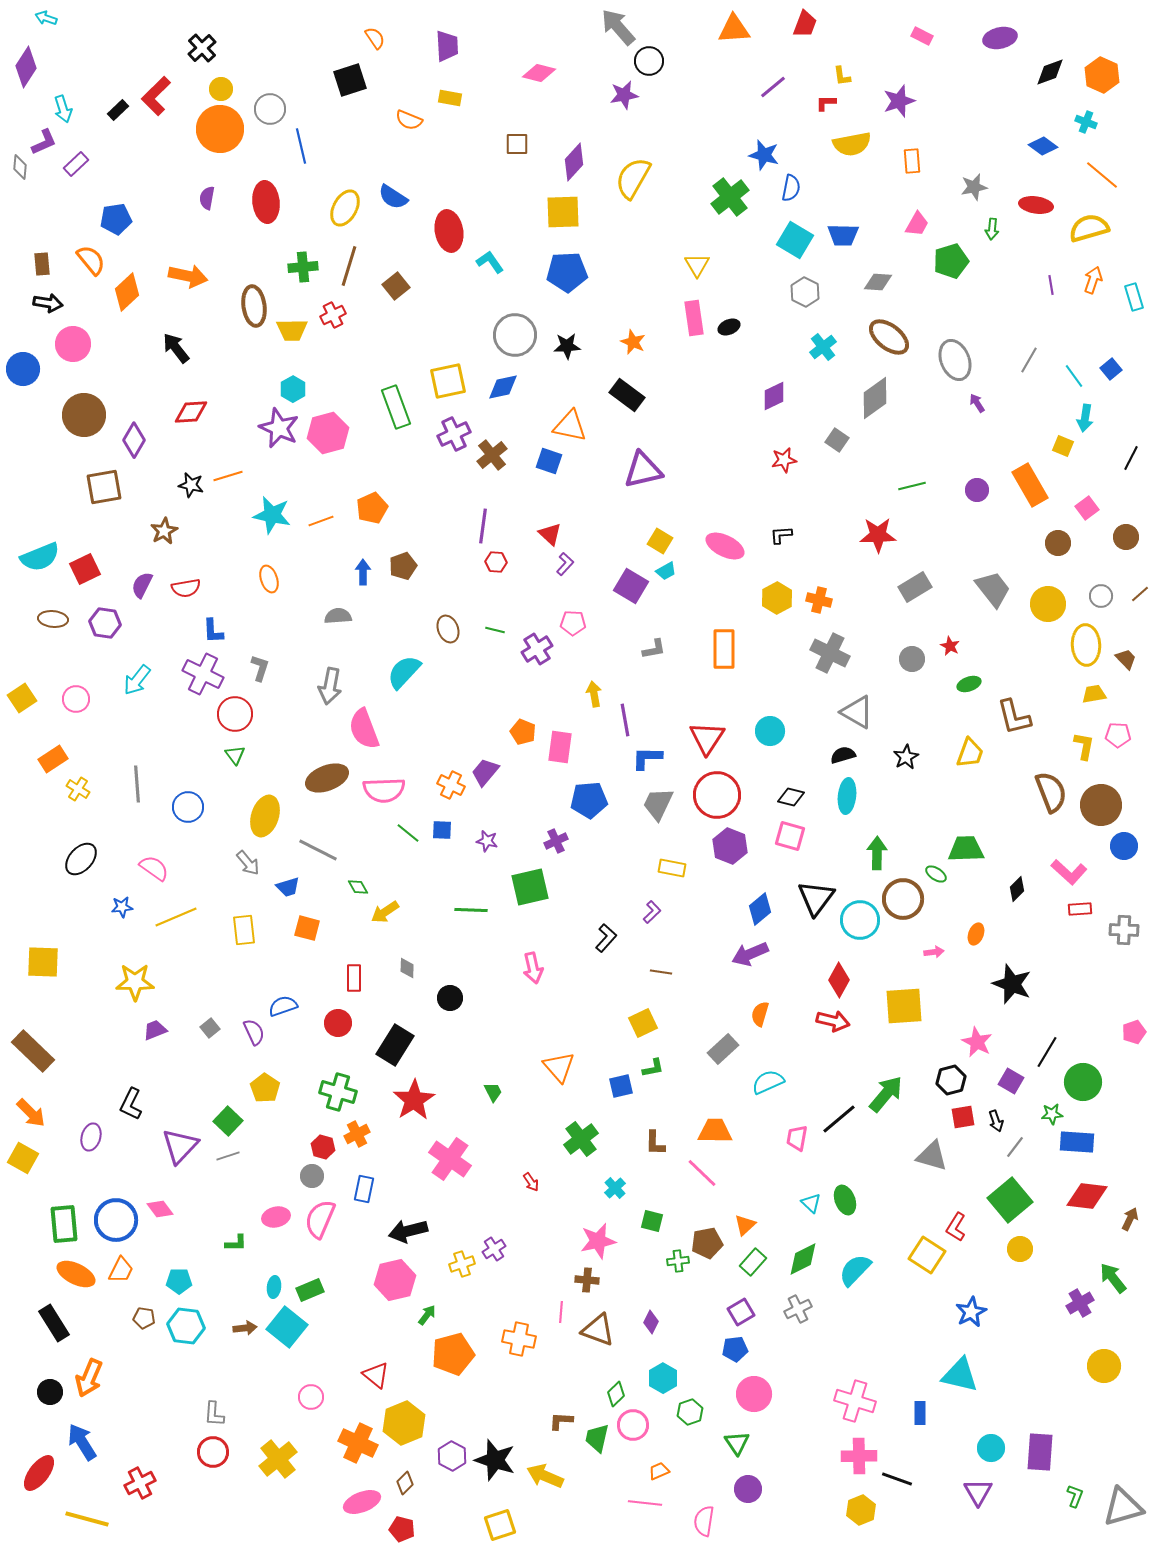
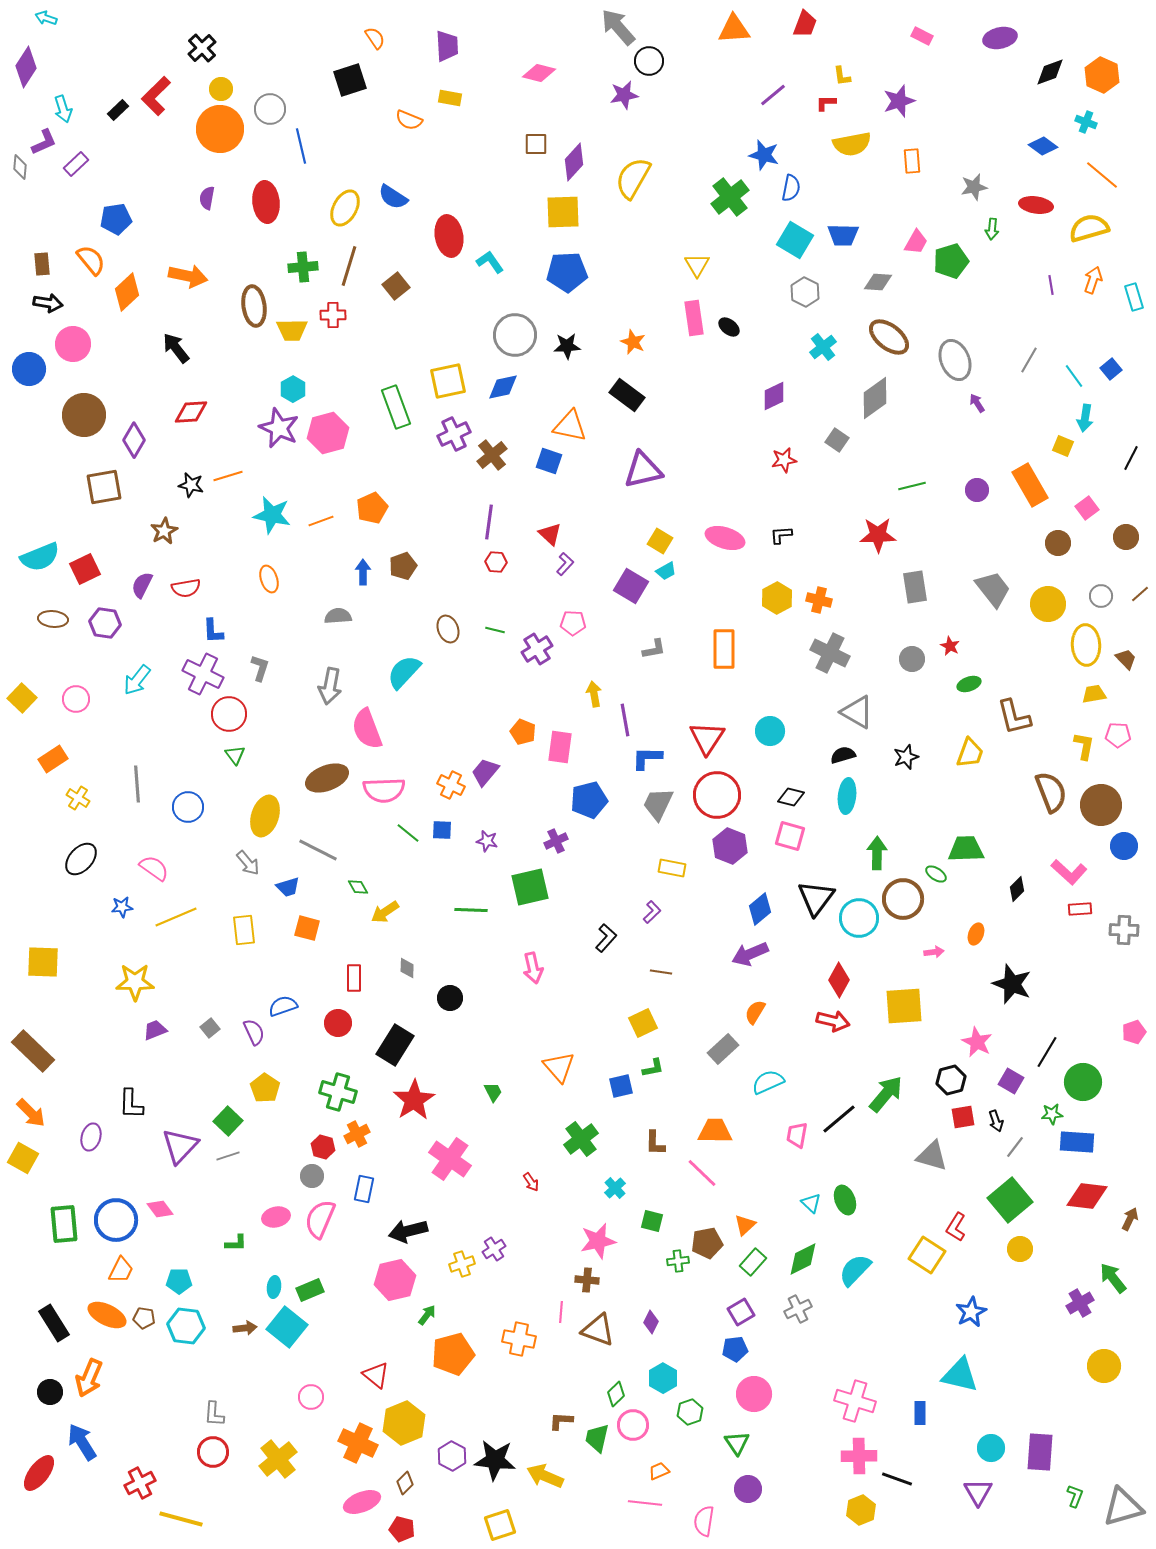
purple line at (773, 87): moved 8 px down
brown square at (517, 144): moved 19 px right
pink trapezoid at (917, 224): moved 1 px left, 18 px down
red ellipse at (449, 231): moved 5 px down
red cross at (333, 315): rotated 25 degrees clockwise
black ellipse at (729, 327): rotated 60 degrees clockwise
blue circle at (23, 369): moved 6 px right
purple line at (483, 526): moved 6 px right, 4 px up
pink ellipse at (725, 546): moved 8 px up; rotated 9 degrees counterclockwise
gray rectangle at (915, 587): rotated 68 degrees counterclockwise
yellow square at (22, 698): rotated 12 degrees counterclockwise
red circle at (235, 714): moved 6 px left
pink semicircle at (364, 729): moved 3 px right
black star at (906, 757): rotated 10 degrees clockwise
yellow cross at (78, 789): moved 9 px down
blue pentagon at (589, 800): rotated 9 degrees counterclockwise
cyan circle at (860, 920): moved 1 px left, 2 px up
orange semicircle at (760, 1014): moved 5 px left, 2 px up; rotated 15 degrees clockwise
black L-shape at (131, 1104): rotated 24 degrees counterclockwise
pink trapezoid at (797, 1138): moved 3 px up
orange ellipse at (76, 1274): moved 31 px right, 41 px down
black star at (495, 1460): rotated 12 degrees counterclockwise
yellow line at (87, 1519): moved 94 px right
